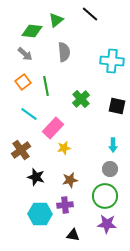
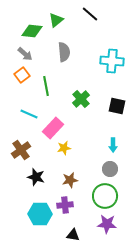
orange square: moved 1 px left, 7 px up
cyan line: rotated 12 degrees counterclockwise
